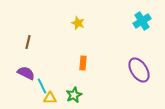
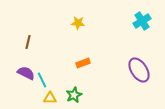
yellow star: rotated 16 degrees counterclockwise
orange rectangle: rotated 64 degrees clockwise
cyan line: moved 6 px up
